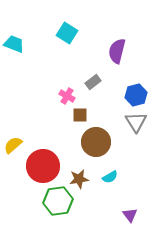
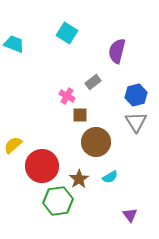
red circle: moved 1 px left
brown star: rotated 24 degrees counterclockwise
